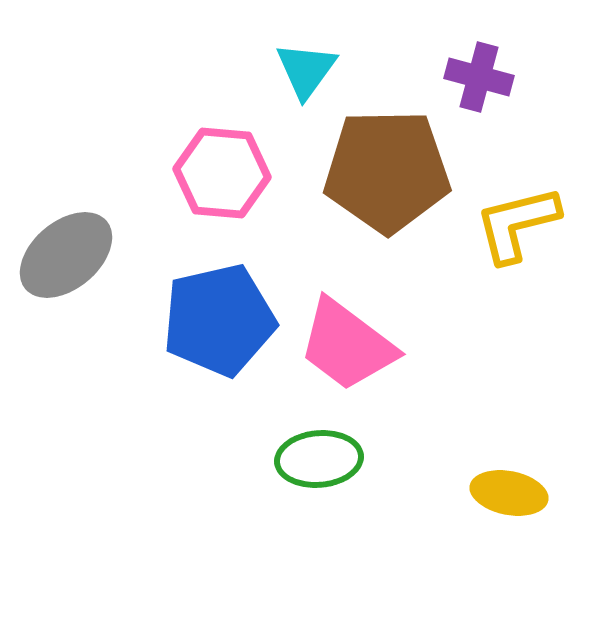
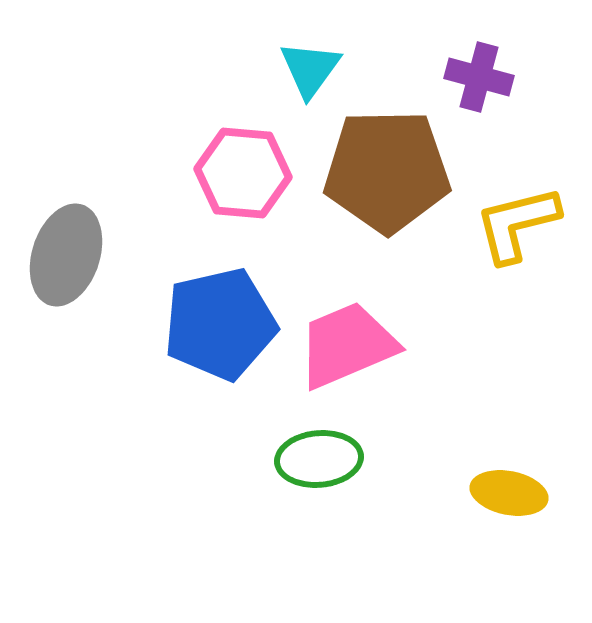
cyan triangle: moved 4 px right, 1 px up
pink hexagon: moved 21 px right
gray ellipse: rotated 32 degrees counterclockwise
blue pentagon: moved 1 px right, 4 px down
pink trapezoid: rotated 120 degrees clockwise
